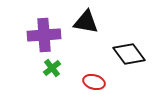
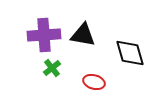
black triangle: moved 3 px left, 13 px down
black diamond: moved 1 px right, 1 px up; rotated 20 degrees clockwise
